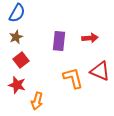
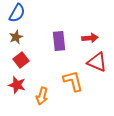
purple rectangle: rotated 12 degrees counterclockwise
red triangle: moved 3 px left, 9 px up
orange L-shape: moved 3 px down
orange arrow: moved 5 px right, 5 px up
